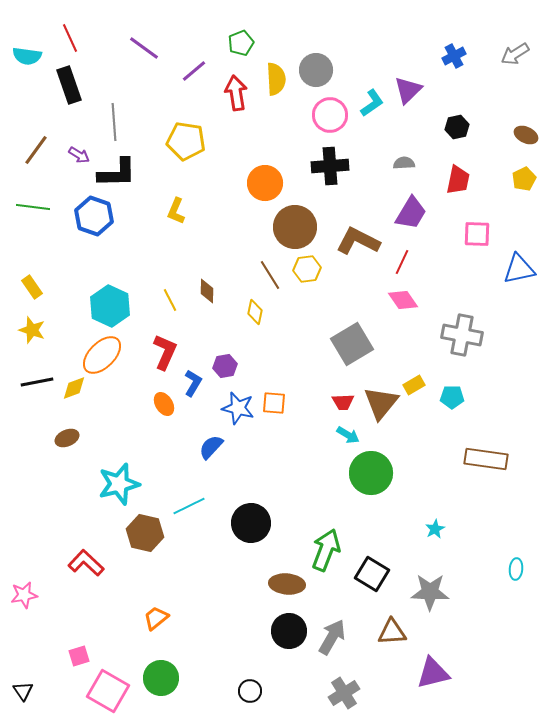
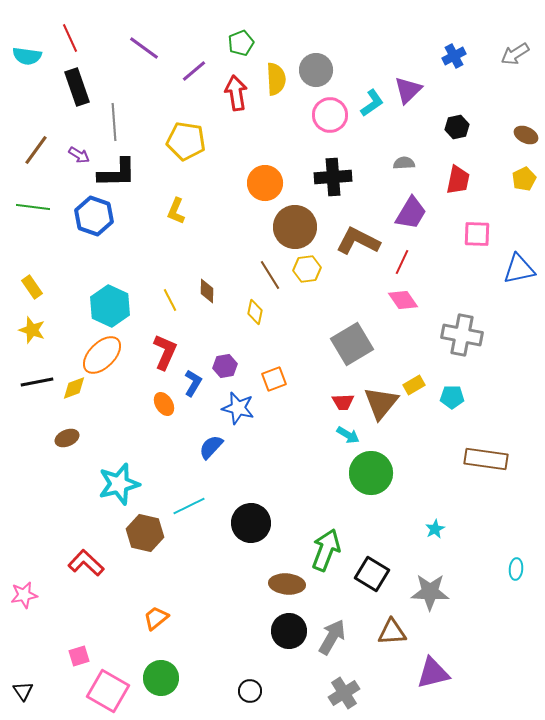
black rectangle at (69, 85): moved 8 px right, 2 px down
black cross at (330, 166): moved 3 px right, 11 px down
orange square at (274, 403): moved 24 px up; rotated 25 degrees counterclockwise
